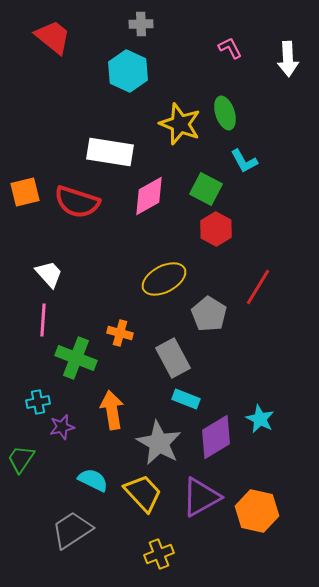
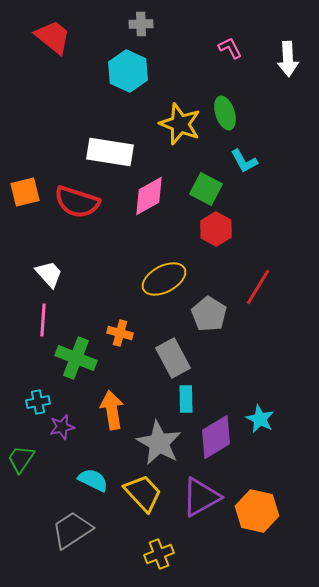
cyan rectangle: rotated 68 degrees clockwise
